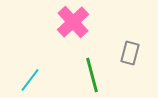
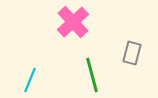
gray rectangle: moved 2 px right
cyan line: rotated 15 degrees counterclockwise
